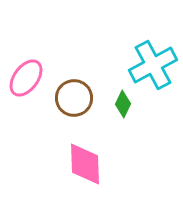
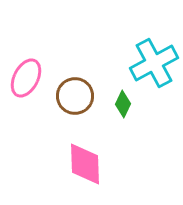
cyan cross: moved 1 px right, 2 px up
pink ellipse: rotated 9 degrees counterclockwise
brown circle: moved 1 px right, 2 px up
